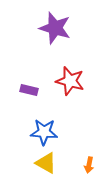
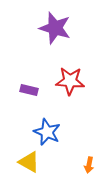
red star: rotated 12 degrees counterclockwise
blue star: moved 3 px right; rotated 20 degrees clockwise
yellow triangle: moved 17 px left, 1 px up
